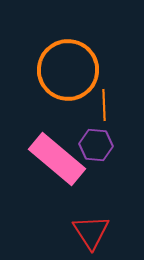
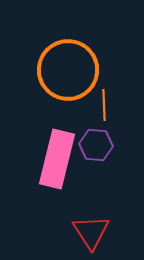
pink rectangle: rotated 64 degrees clockwise
